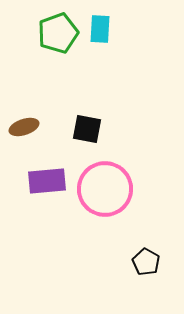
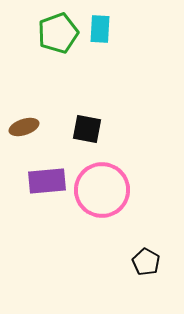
pink circle: moved 3 px left, 1 px down
